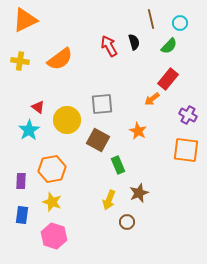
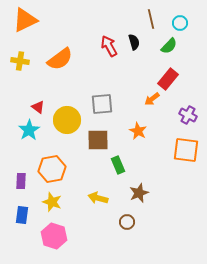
brown square: rotated 30 degrees counterclockwise
yellow arrow: moved 11 px left, 2 px up; rotated 84 degrees clockwise
